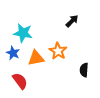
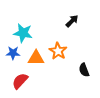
blue star: rotated 24 degrees counterclockwise
orange triangle: rotated 12 degrees clockwise
black semicircle: rotated 24 degrees counterclockwise
red semicircle: rotated 102 degrees counterclockwise
